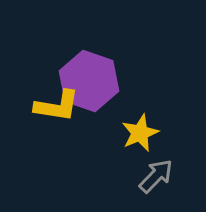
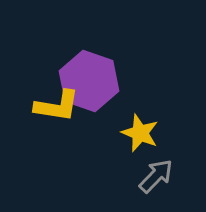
yellow star: rotated 27 degrees counterclockwise
